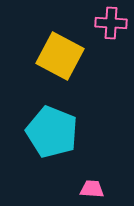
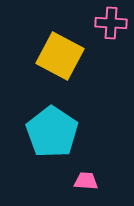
cyan pentagon: rotated 12 degrees clockwise
pink trapezoid: moved 6 px left, 8 px up
